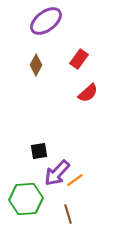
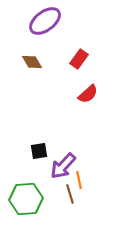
purple ellipse: moved 1 px left
brown diamond: moved 4 px left, 3 px up; rotated 60 degrees counterclockwise
red semicircle: moved 1 px down
purple arrow: moved 6 px right, 7 px up
orange line: moved 4 px right; rotated 66 degrees counterclockwise
brown line: moved 2 px right, 20 px up
